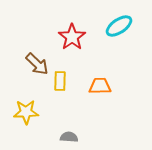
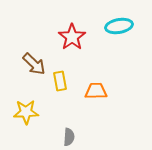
cyan ellipse: rotated 24 degrees clockwise
brown arrow: moved 3 px left
yellow rectangle: rotated 12 degrees counterclockwise
orange trapezoid: moved 4 px left, 5 px down
gray semicircle: rotated 90 degrees clockwise
